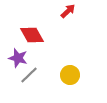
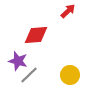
red diamond: moved 4 px right; rotated 65 degrees counterclockwise
purple star: moved 3 px down
